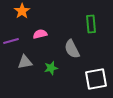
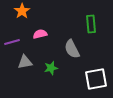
purple line: moved 1 px right, 1 px down
